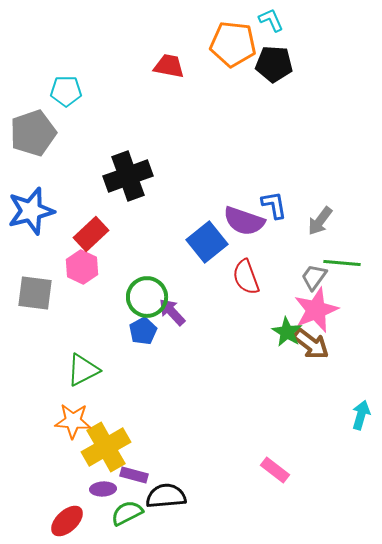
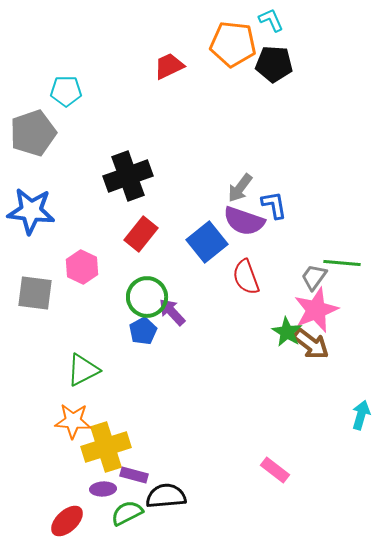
red trapezoid: rotated 36 degrees counterclockwise
blue star: rotated 21 degrees clockwise
gray arrow: moved 80 px left, 33 px up
red rectangle: moved 50 px right; rotated 8 degrees counterclockwise
yellow cross: rotated 12 degrees clockwise
